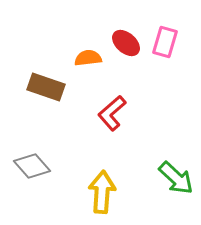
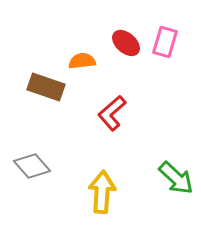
orange semicircle: moved 6 px left, 3 px down
